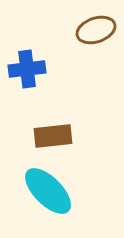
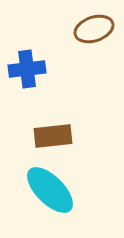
brown ellipse: moved 2 px left, 1 px up
cyan ellipse: moved 2 px right, 1 px up
